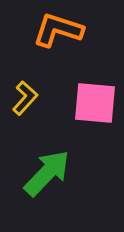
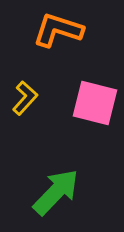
pink square: rotated 9 degrees clockwise
green arrow: moved 9 px right, 19 px down
